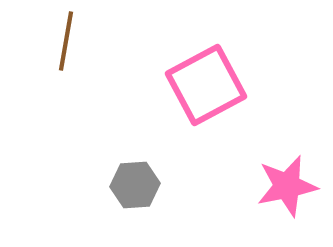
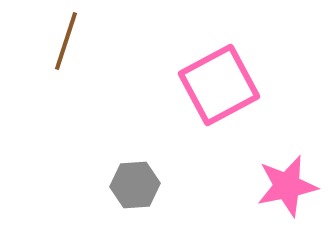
brown line: rotated 8 degrees clockwise
pink square: moved 13 px right
